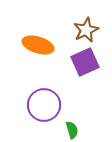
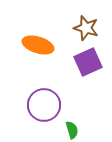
brown star: moved 2 px up; rotated 30 degrees counterclockwise
purple square: moved 3 px right
